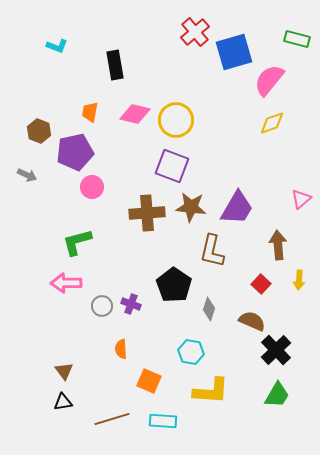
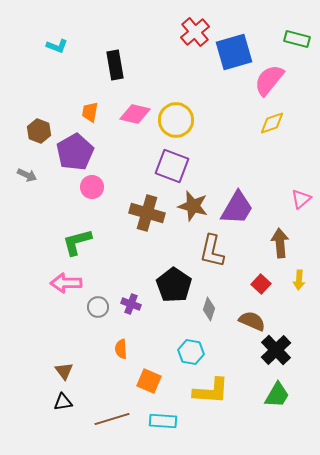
purple pentagon: rotated 18 degrees counterclockwise
brown star: moved 2 px right, 1 px up; rotated 8 degrees clockwise
brown cross: rotated 20 degrees clockwise
brown arrow: moved 2 px right, 2 px up
gray circle: moved 4 px left, 1 px down
